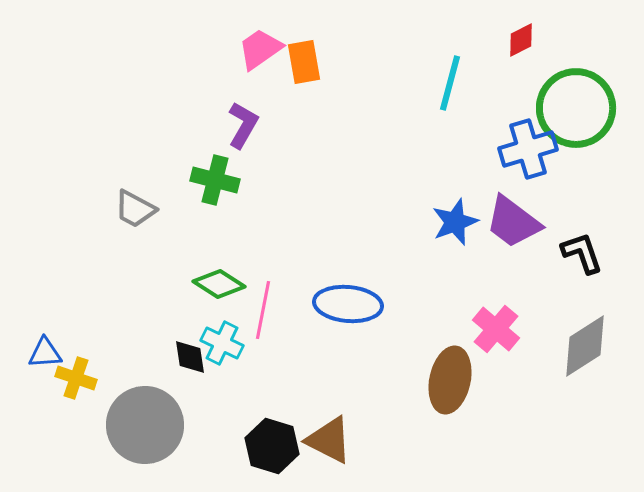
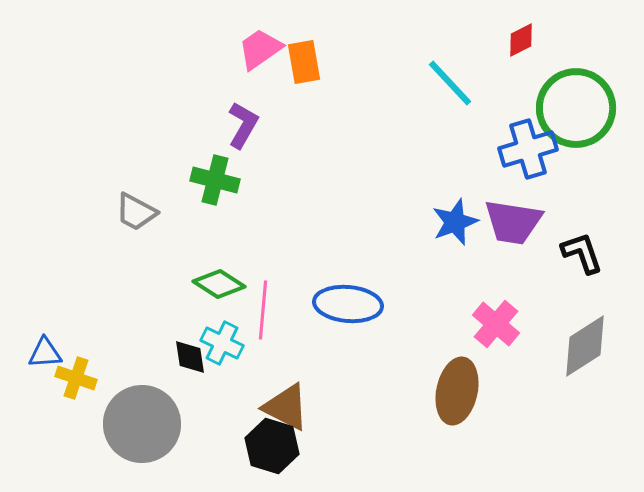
cyan line: rotated 58 degrees counterclockwise
gray trapezoid: moved 1 px right, 3 px down
purple trapezoid: rotated 28 degrees counterclockwise
pink line: rotated 6 degrees counterclockwise
pink cross: moved 5 px up
brown ellipse: moved 7 px right, 11 px down
gray circle: moved 3 px left, 1 px up
brown triangle: moved 43 px left, 33 px up
